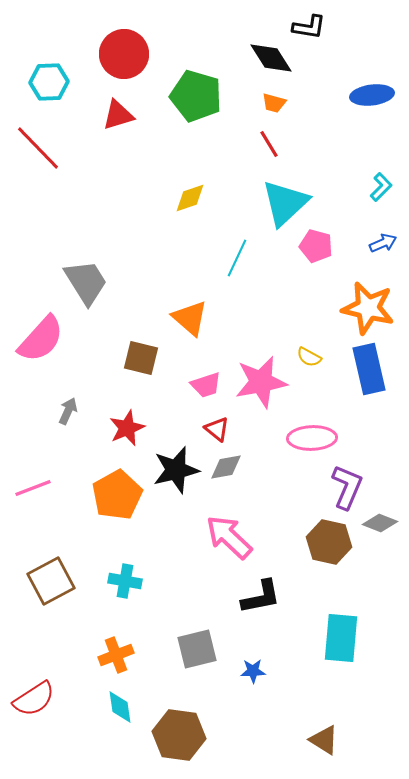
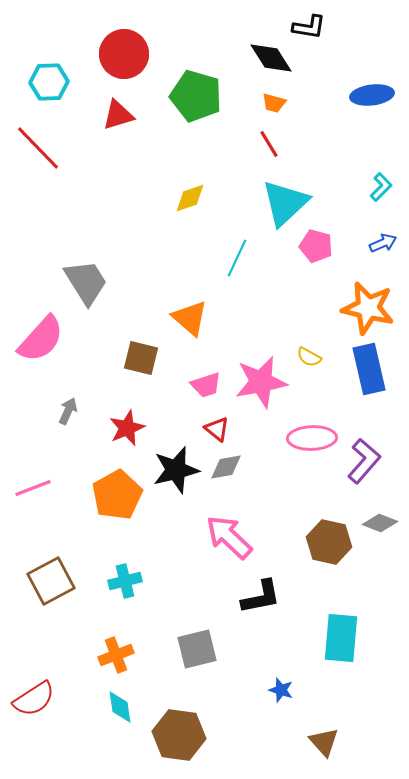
purple L-shape at (347, 487): moved 17 px right, 26 px up; rotated 18 degrees clockwise
cyan cross at (125, 581): rotated 24 degrees counterclockwise
blue star at (253, 671): moved 28 px right, 19 px down; rotated 20 degrees clockwise
brown triangle at (324, 740): moved 2 px down; rotated 16 degrees clockwise
